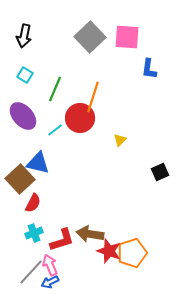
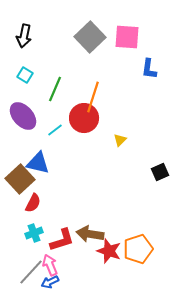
red circle: moved 4 px right
orange pentagon: moved 6 px right, 4 px up
